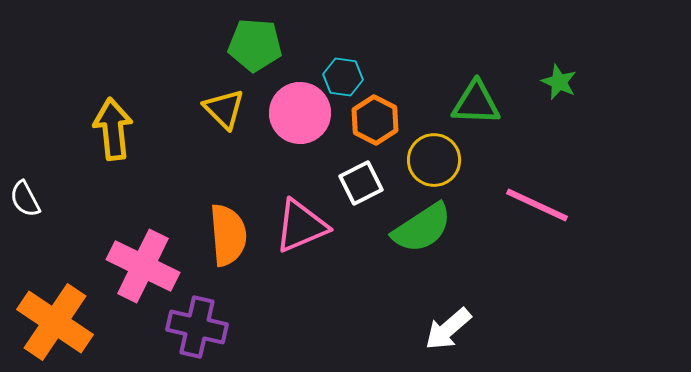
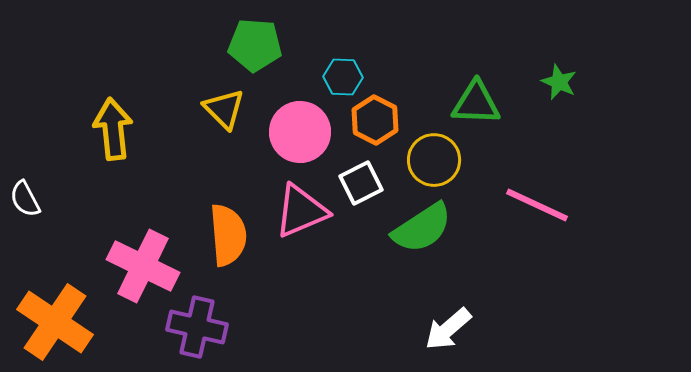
cyan hexagon: rotated 6 degrees counterclockwise
pink circle: moved 19 px down
pink triangle: moved 15 px up
